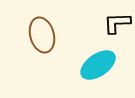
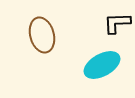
cyan ellipse: moved 4 px right; rotated 6 degrees clockwise
